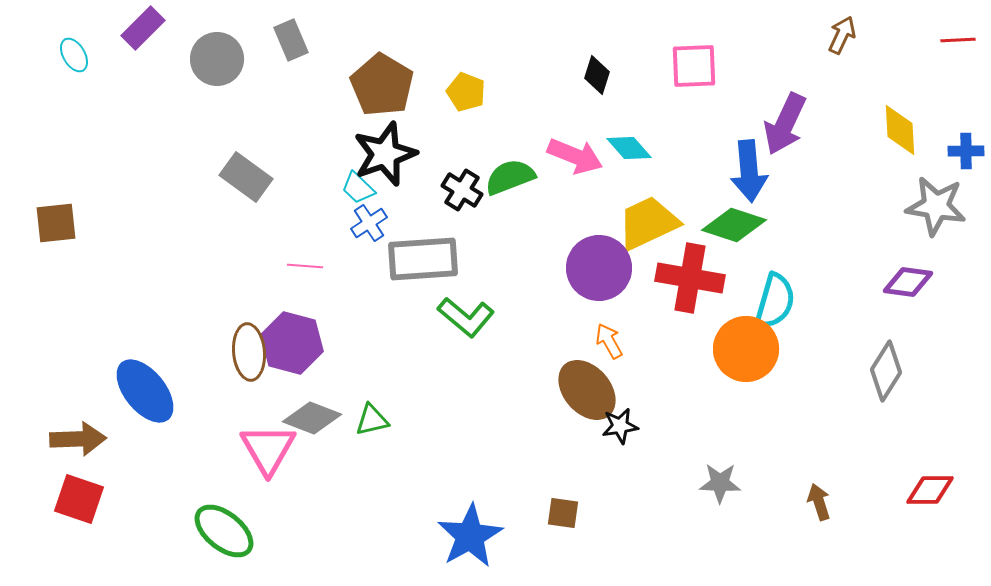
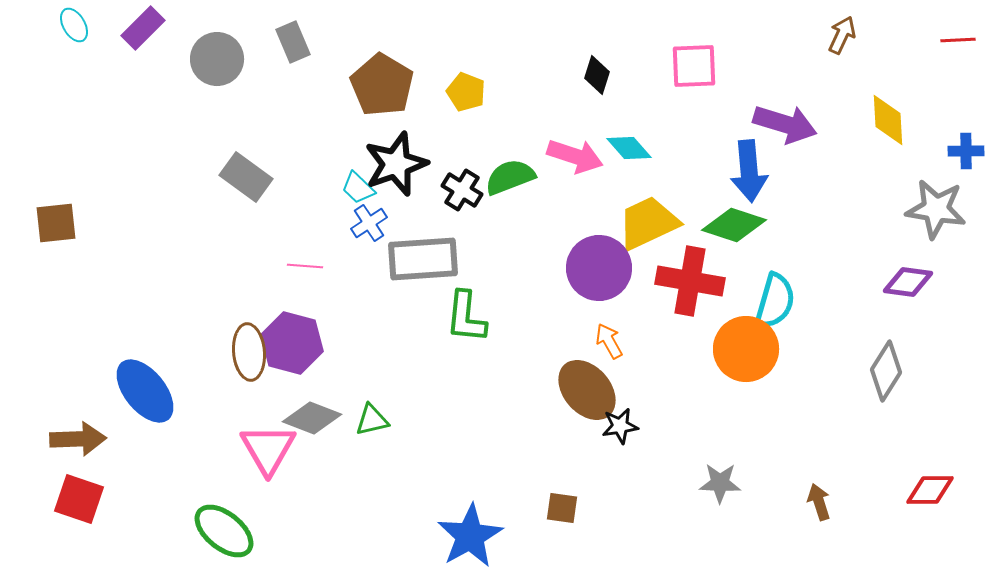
gray rectangle at (291, 40): moved 2 px right, 2 px down
cyan ellipse at (74, 55): moved 30 px up
purple arrow at (785, 124): rotated 98 degrees counterclockwise
yellow diamond at (900, 130): moved 12 px left, 10 px up
black star at (385, 154): moved 11 px right, 10 px down
pink arrow at (575, 156): rotated 4 degrees counterclockwise
gray star at (936, 206): moved 3 px down
red cross at (690, 278): moved 3 px down
green L-shape at (466, 317): rotated 56 degrees clockwise
brown square at (563, 513): moved 1 px left, 5 px up
